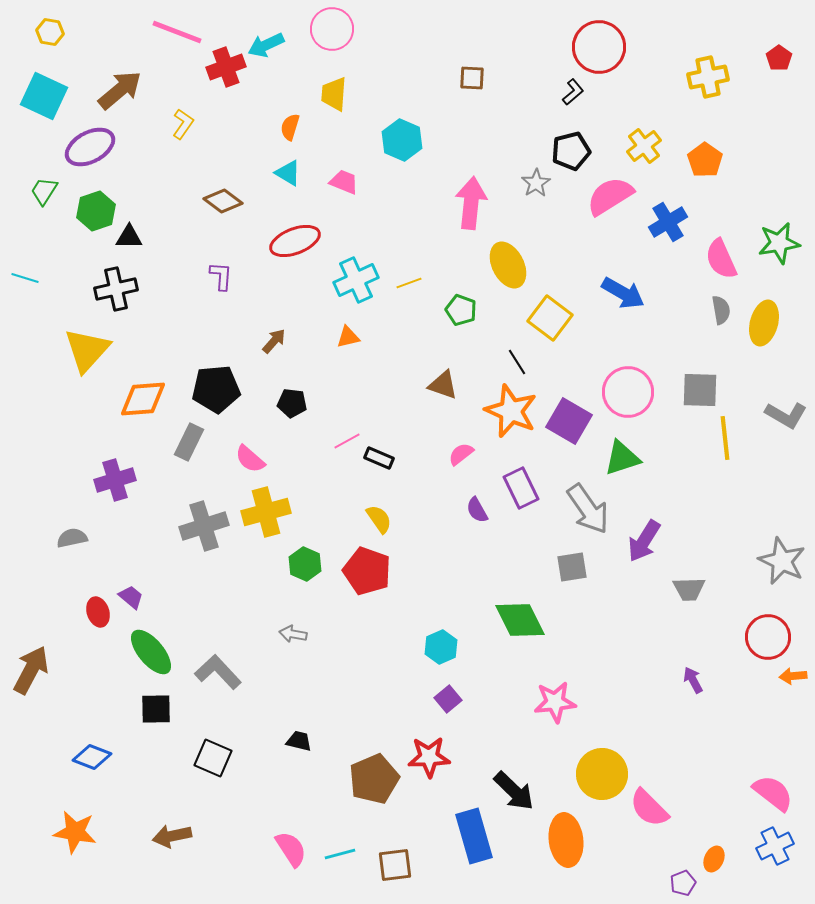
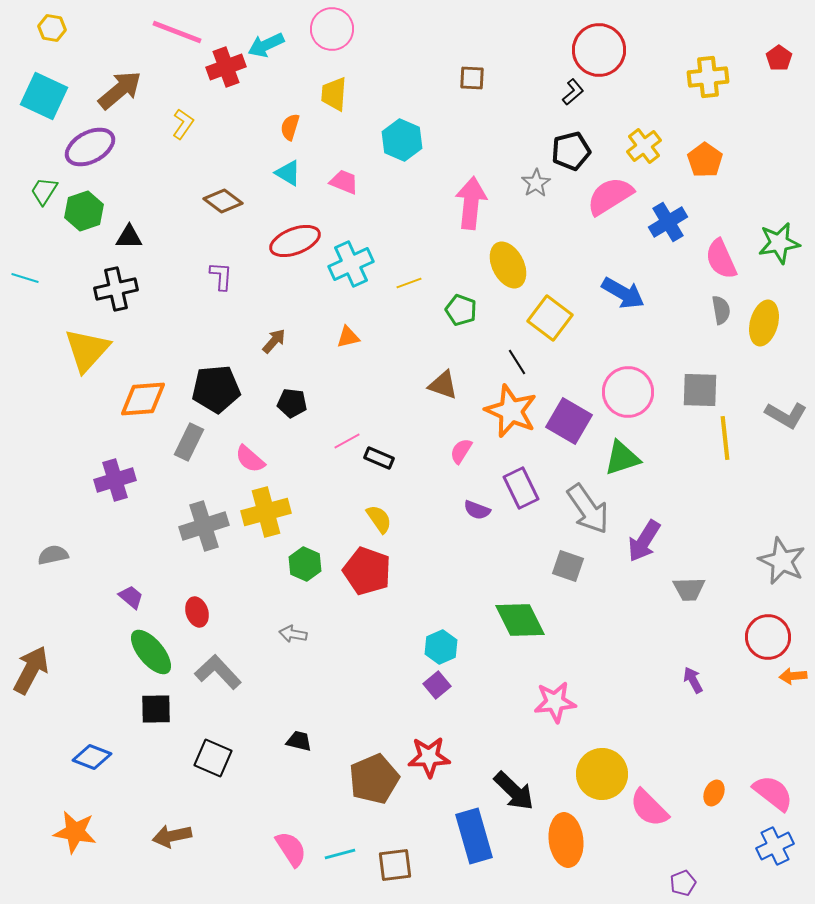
yellow hexagon at (50, 32): moved 2 px right, 4 px up
red circle at (599, 47): moved 3 px down
yellow cross at (708, 77): rotated 6 degrees clockwise
green hexagon at (96, 211): moved 12 px left
cyan cross at (356, 280): moved 5 px left, 16 px up
pink semicircle at (461, 454): moved 3 px up; rotated 20 degrees counterclockwise
purple semicircle at (477, 510): rotated 40 degrees counterclockwise
gray semicircle at (72, 538): moved 19 px left, 17 px down
gray square at (572, 567): moved 4 px left, 1 px up; rotated 28 degrees clockwise
red ellipse at (98, 612): moved 99 px right
purple square at (448, 699): moved 11 px left, 14 px up
orange ellipse at (714, 859): moved 66 px up
